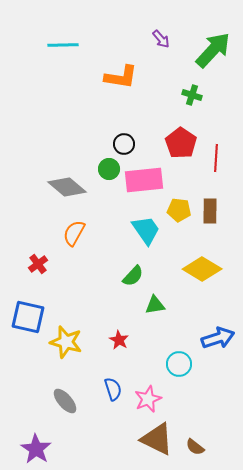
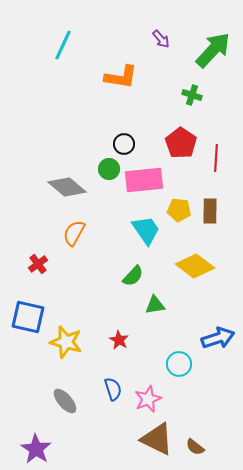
cyan line: rotated 64 degrees counterclockwise
yellow diamond: moved 7 px left, 3 px up; rotated 6 degrees clockwise
